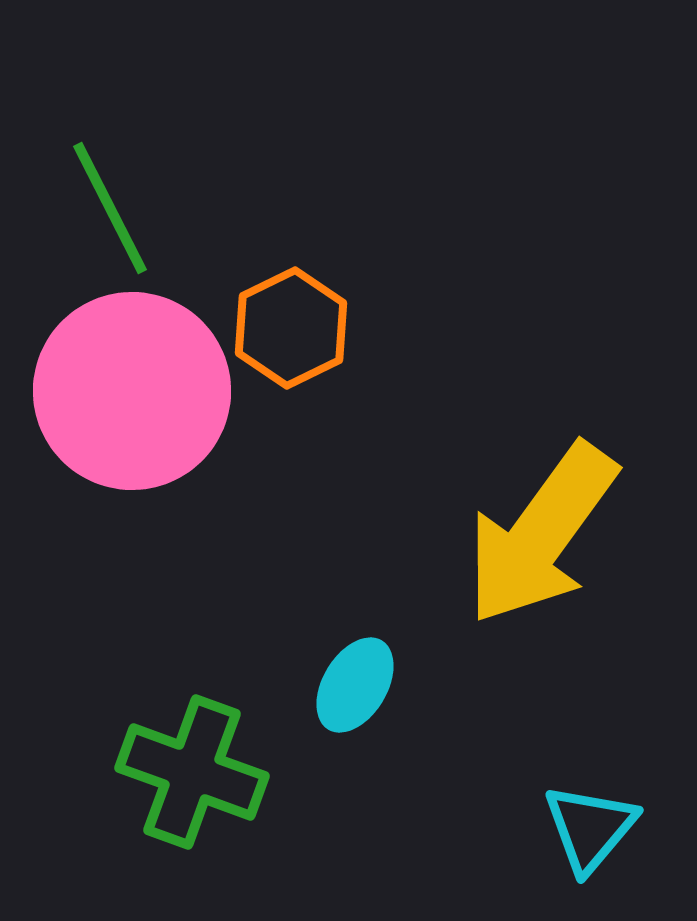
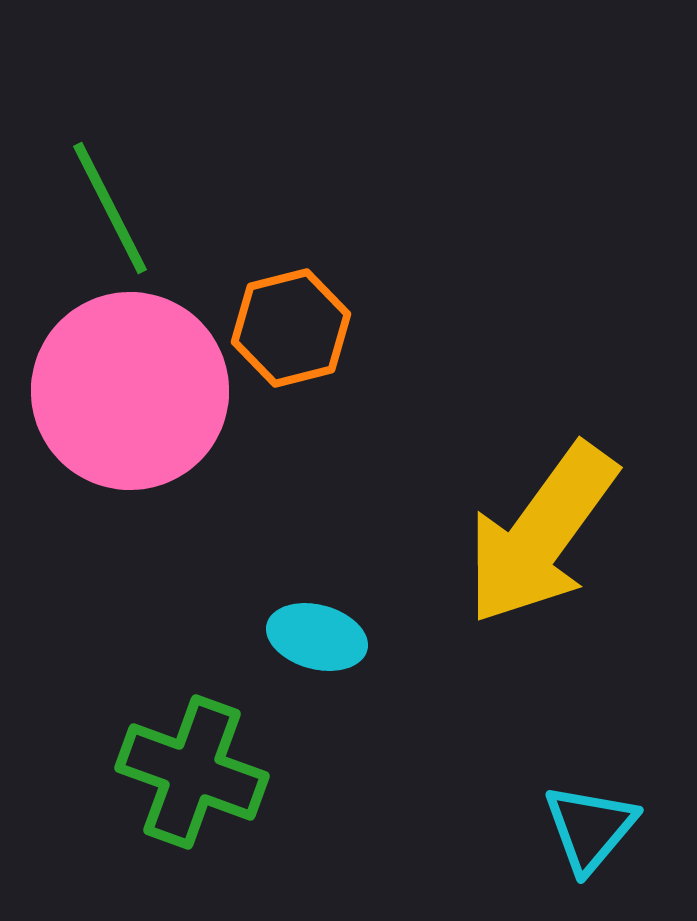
orange hexagon: rotated 12 degrees clockwise
pink circle: moved 2 px left
cyan ellipse: moved 38 px left, 48 px up; rotated 74 degrees clockwise
